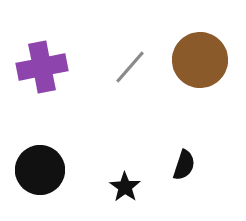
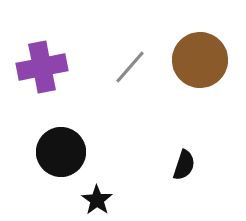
black circle: moved 21 px right, 18 px up
black star: moved 28 px left, 13 px down
